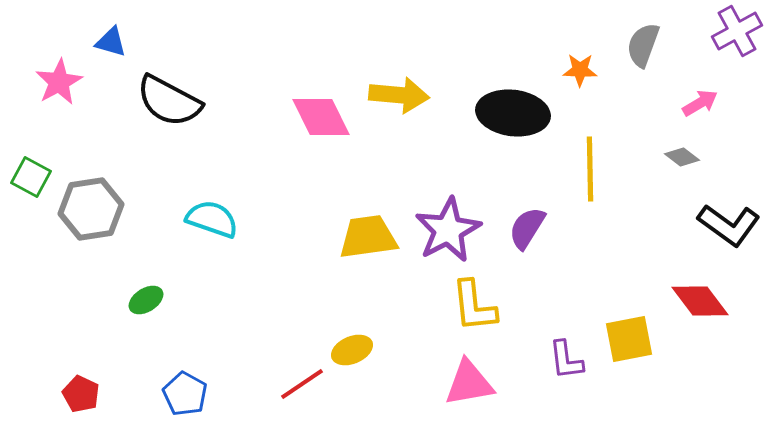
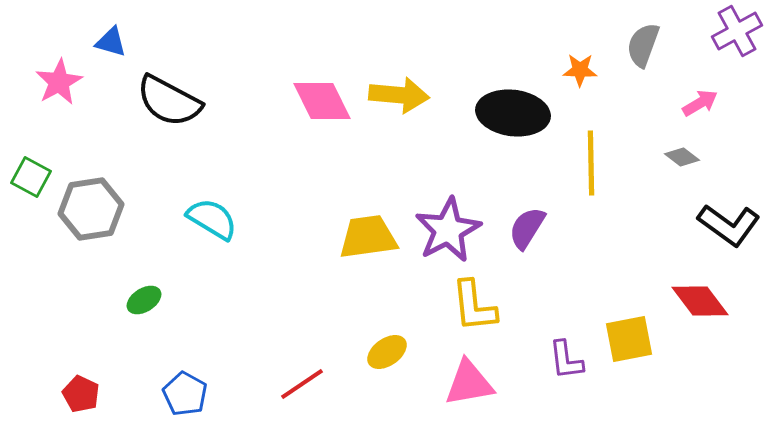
pink diamond: moved 1 px right, 16 px up
yellow line: moved 1 px right, 6 px up
cyan semicircle: rotated 12 degrees clockwise
green ellipse: moved 2 px left
yellow ellipse: moved 35 px right, 2 px down; rotated 12 degrees counterclockwise
